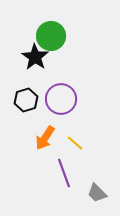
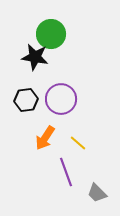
green circle: moved 2 px up
black star: rotated 24 degrees counterclockwise
black hexagon: rotated 10 degrees clockwise
yellow line: moved 3 px right
purple line: moved 2 px right, 1 px up
